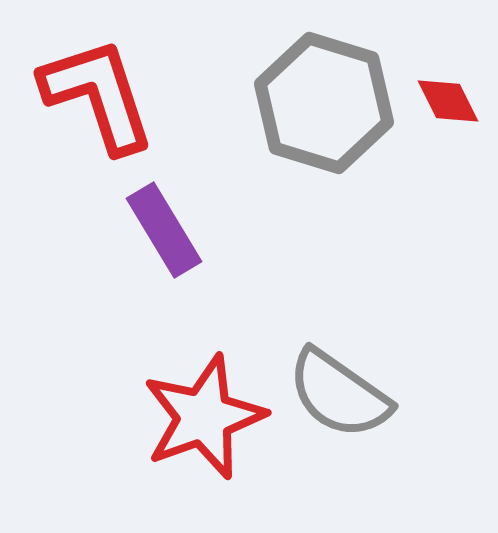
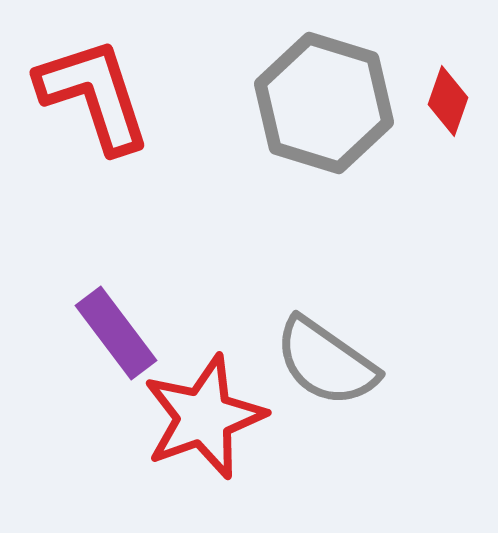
red L-shape: moved 4 px left
red diamond: rotated 46 degrees clockwise
purple rectangle: moved 48 px left, 103 px down; rotated 6 degrees counterclockwise
gray semicircle: moved 13 px left, 32 px up
